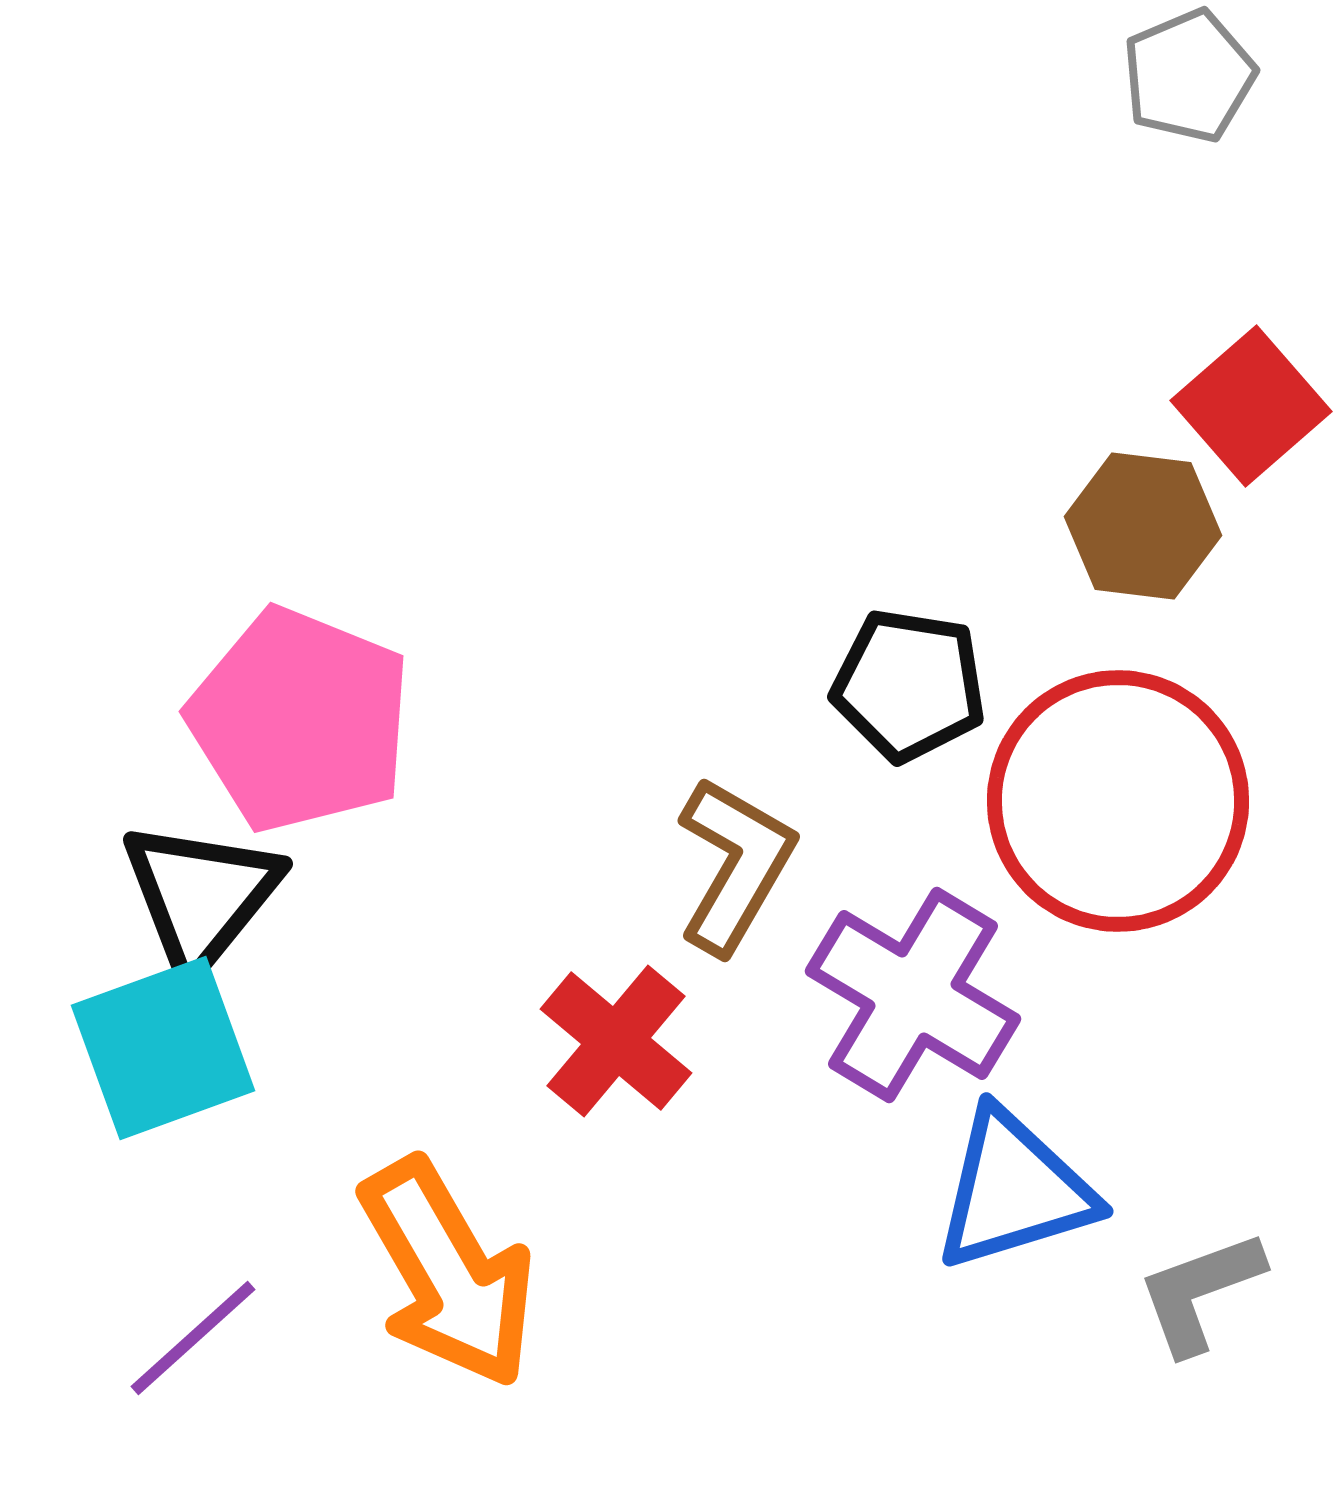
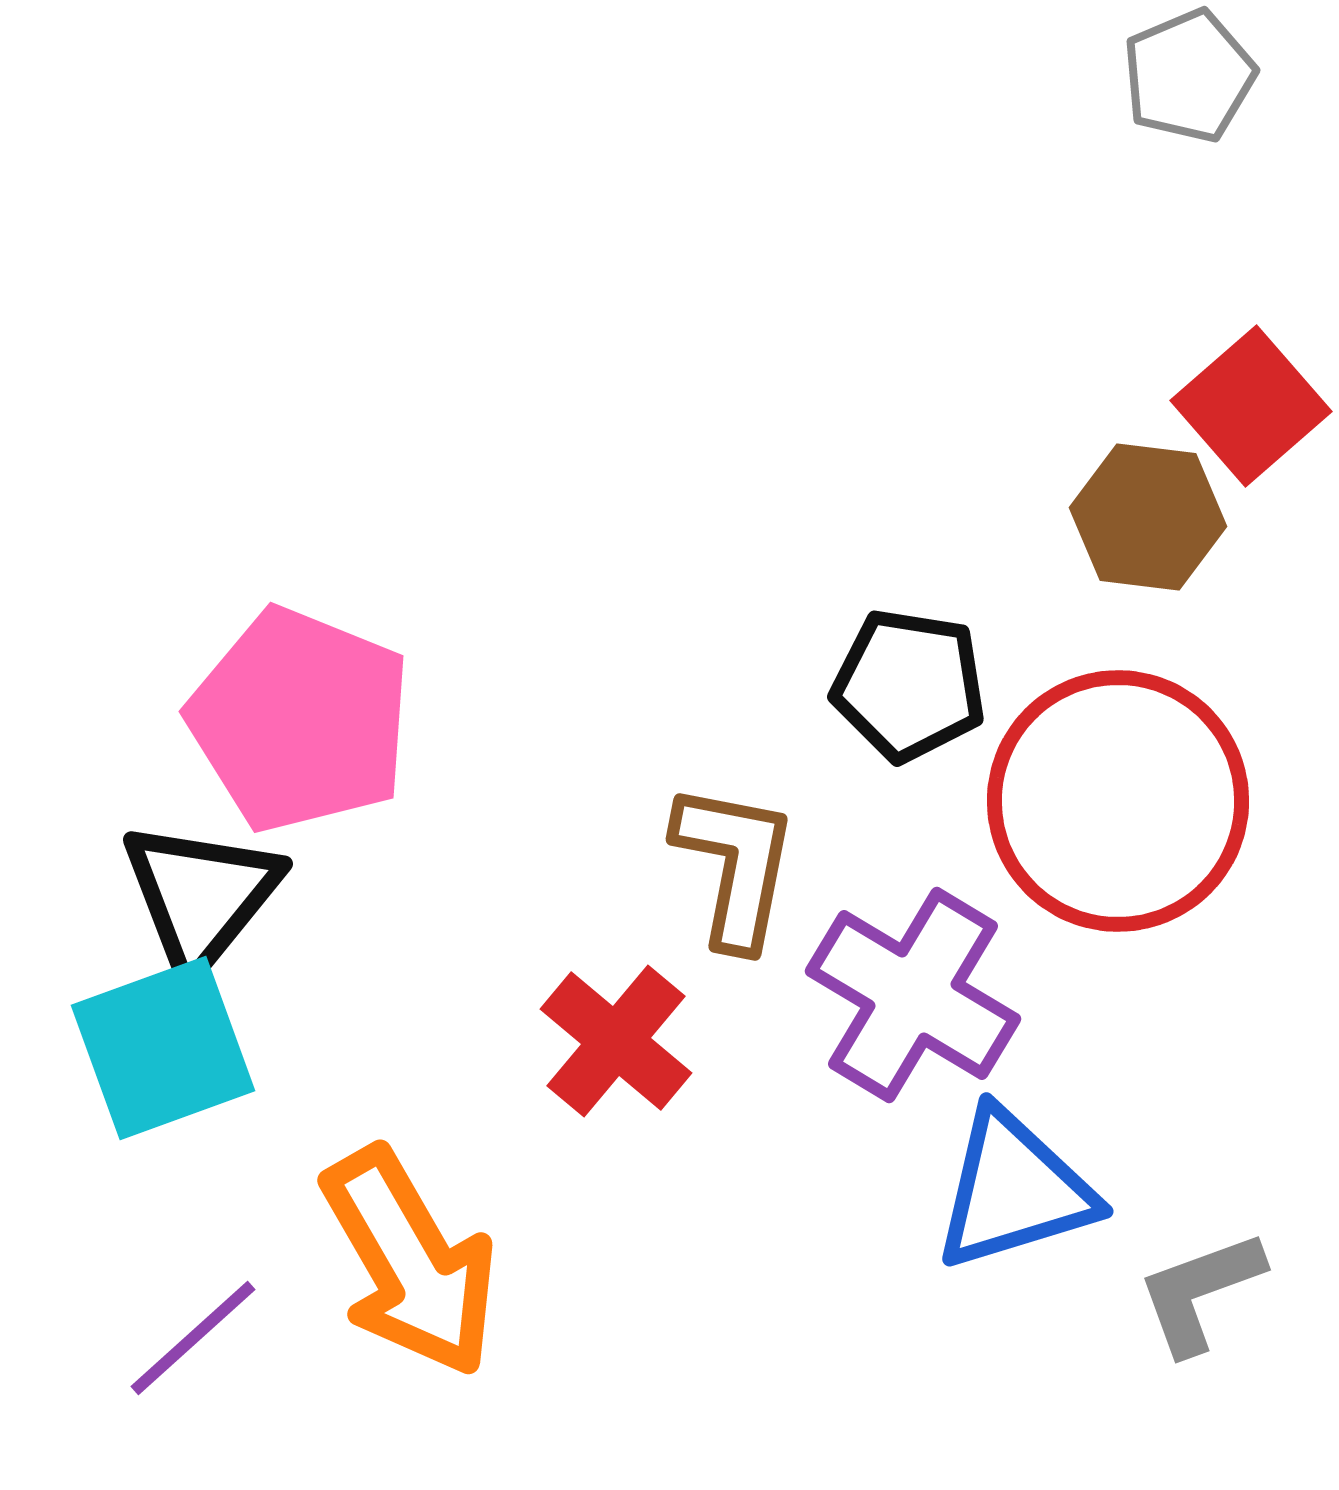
brown hexagon: moved 5 px right, 9 px up
brown L-shape: rotated 19 degrees counterclockwise
orange arrow: moved 38 px left, 11 px up
